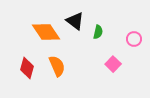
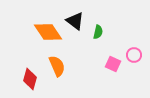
orange diamond: moved 2 px right
pink circle: moved 16 px down
pink square: rotated 21 degrees counterclockwise
red diamond: moved 3 px right, 11 px down
